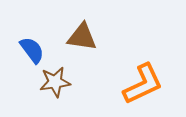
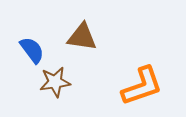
orange L-shape: moved 1 px left, 2 px down; rotated 6 degrees clockwise
